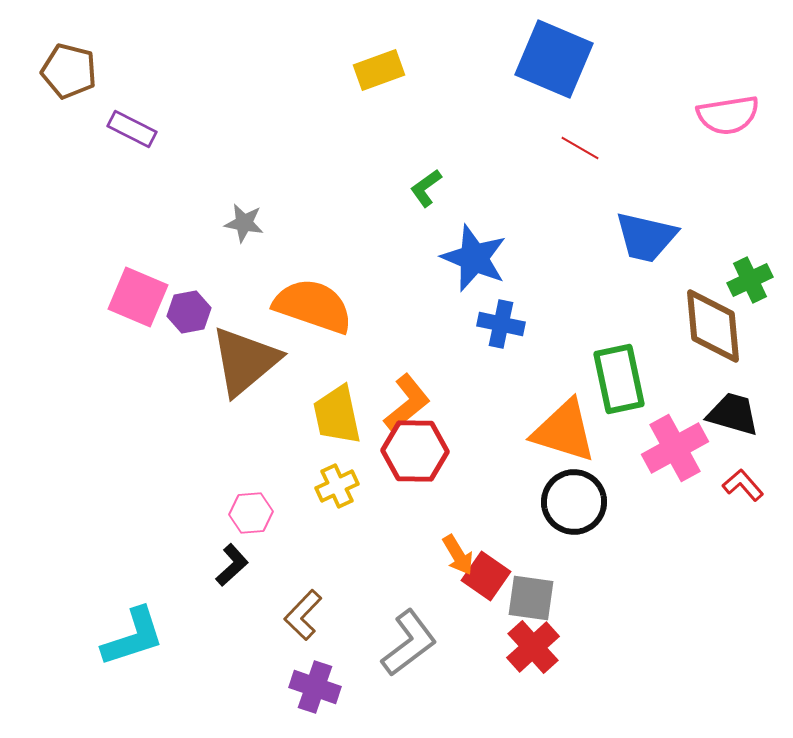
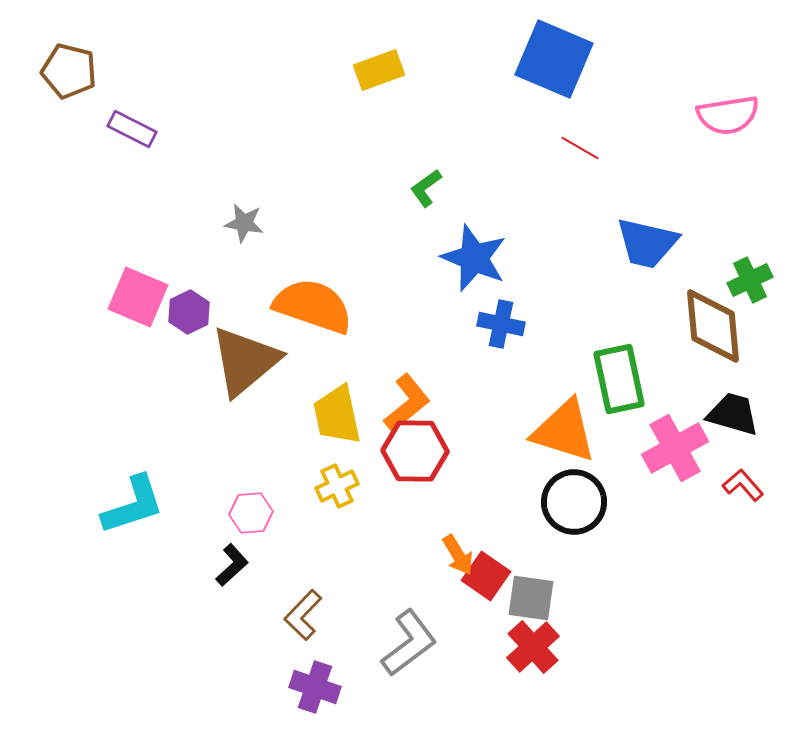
blue trapezoid: moved 1 px right, 6 px down
purple hexagon: rotated 15 degrees counterclockwise
cyan L-shape: moved 132 px up
